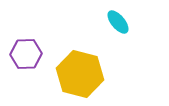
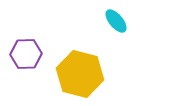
cyan ellipse: moved 2 px left, 1 px up
